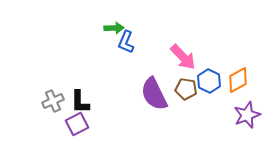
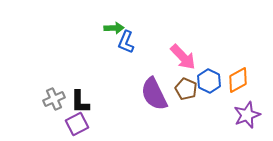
brown pentagon: rotated 15 degrees clockwise
gray cross: moved 1 px right, 2 px up
